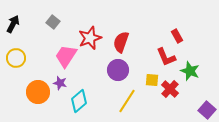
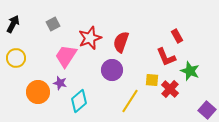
gray square: moved 2 px down; rotated 24 degrees clockwise
purple circle: moved 6 px left
yellow line: moved 3 px right
